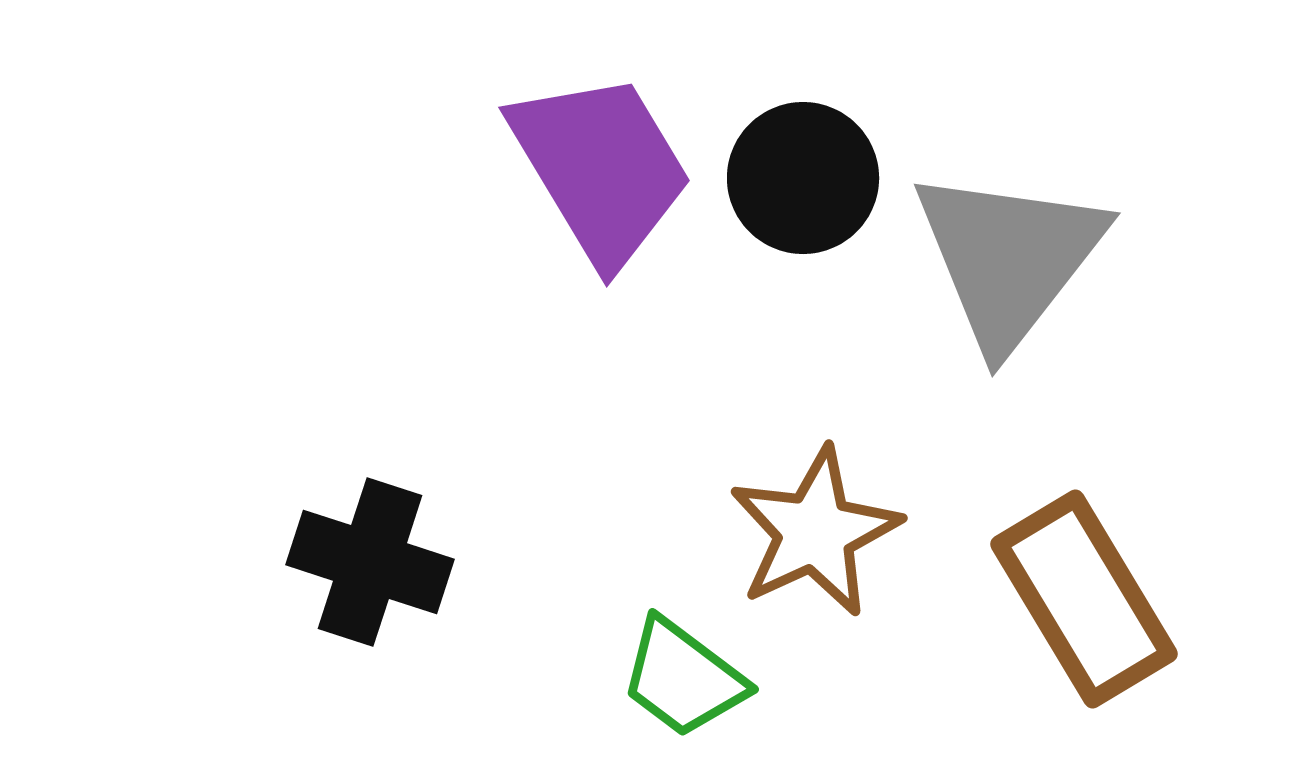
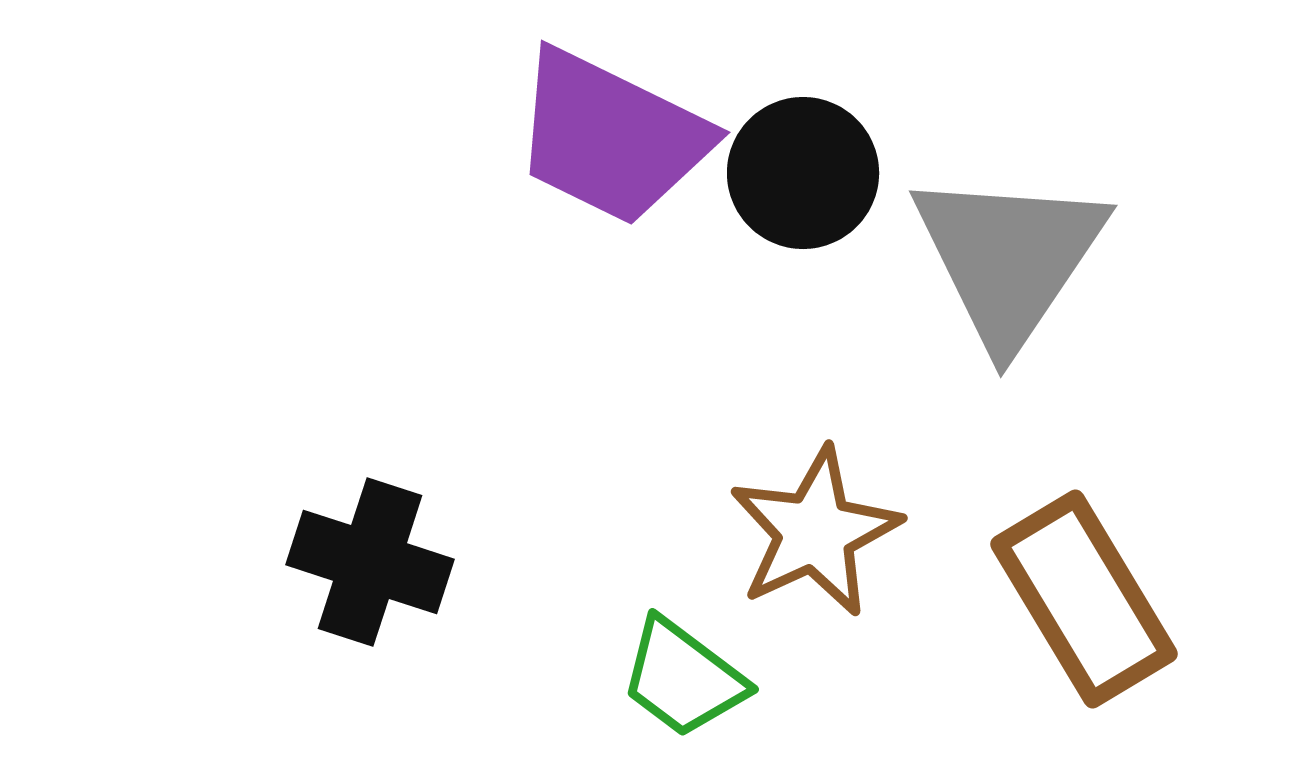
purple trapezoid: moved 10 px right, 31 px up; rotated 147 degrees clockwise
black circle: moved 5 px up
gray triangle: rotated 4 degrees counterclockwise
